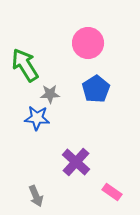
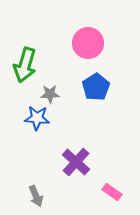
green arrow: rotated 132 degrees counterclockwise
blue pentagon: moved 2 px up
